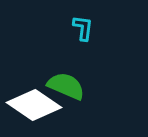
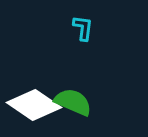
green semicircle: moved 7 px right, 16 px down
